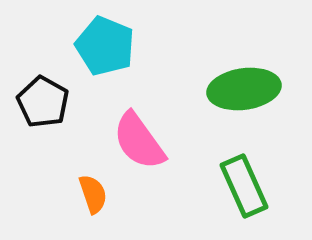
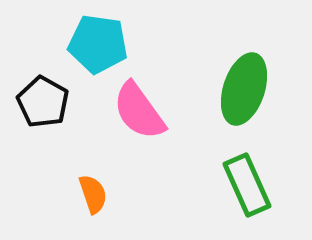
cyan pentagon: moved 7 px left, 2 px up; rotated 14 degrees counterclockwise
green ellipse: rotated 64 degrees counterclockwise
pink semicircle: moved 30 px up
green rectangle: moved 3 px right, 1 px up
